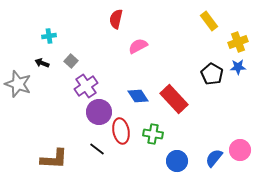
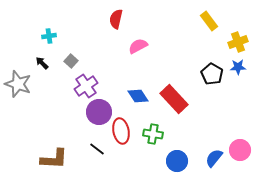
black arrow: rotated 24 degrees clockwise
